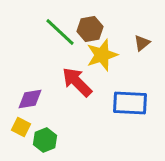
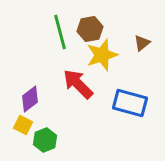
green line: rotated 32 degrees clockwise
red arrow: moved 1 px right, 2 px down
purple diamond: rotated 28 degrees counterclockwise
blue rectangle: rotated 12 degrees clockwise
yellow square: moved 2 px right, 2 px up
